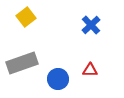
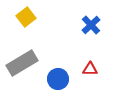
gray rectangle: rotated 12 degrees counterclockwise
red triangle: moved 1 px up
